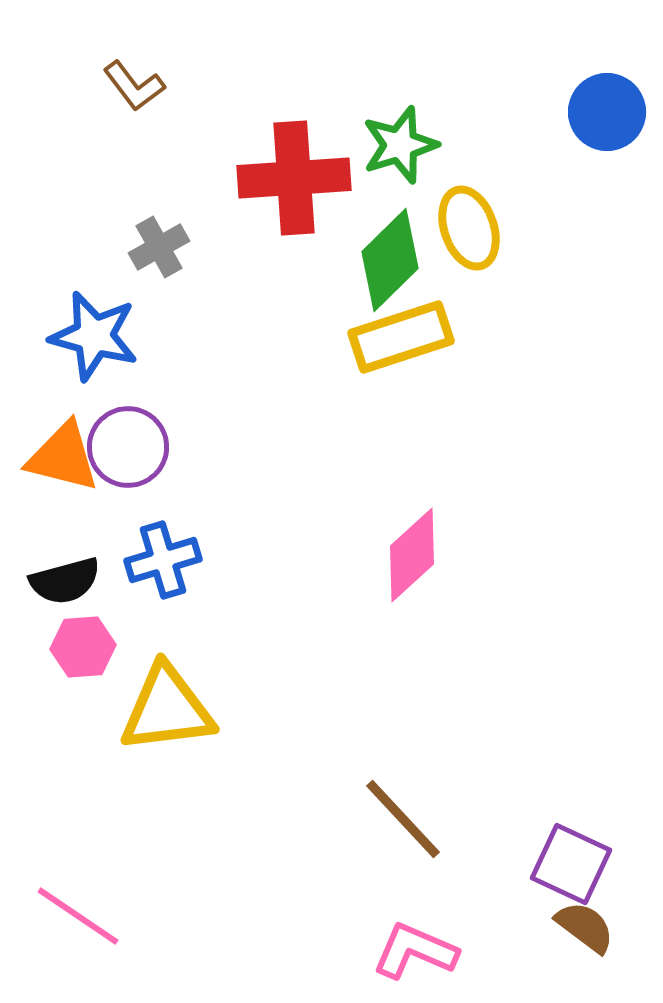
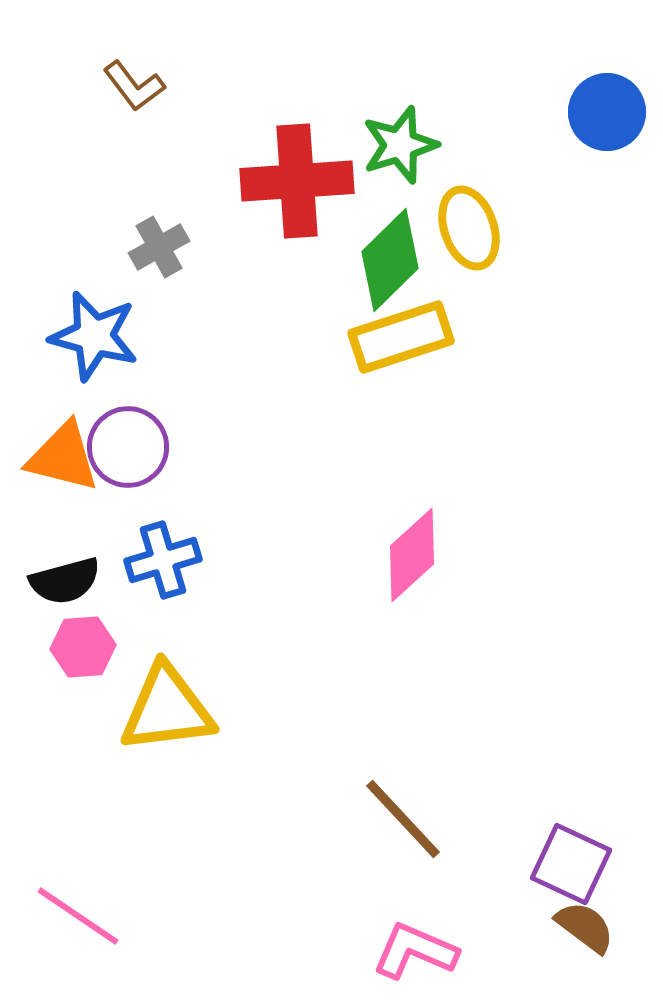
red cross: moved 3 px right, 3 px down
